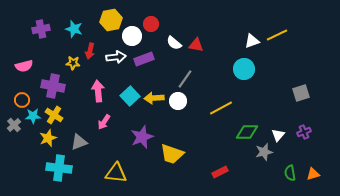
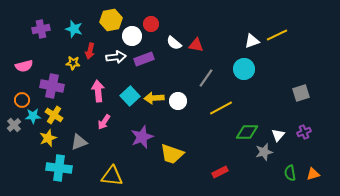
gray line at (185, 79): moved 21 px right, 1 px up
purple cross at (53, 86): moved 1 px left
yellow triangle at (116, 173): moved 4 px left, 3 px down
